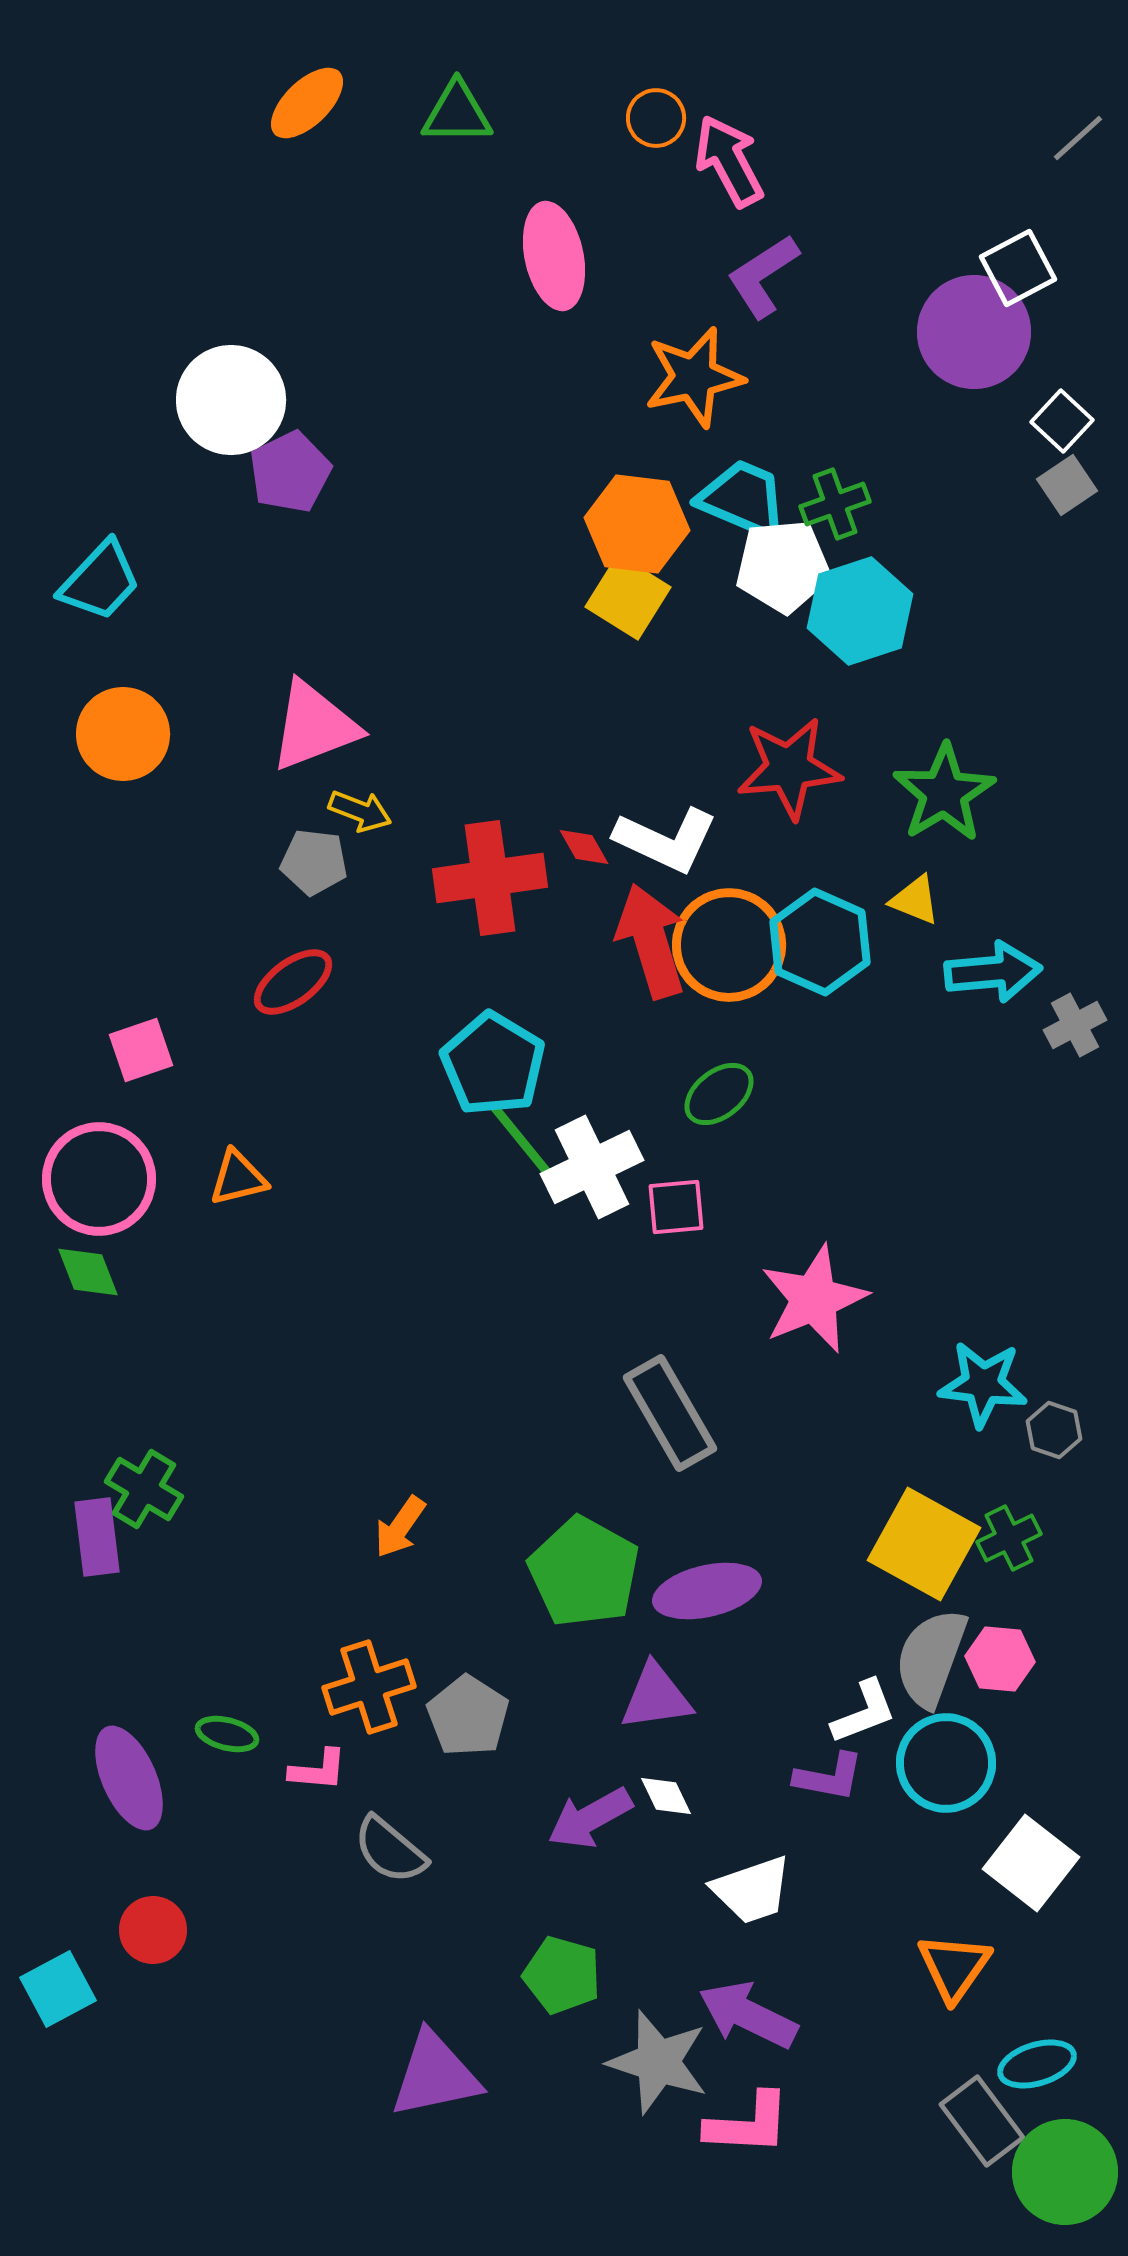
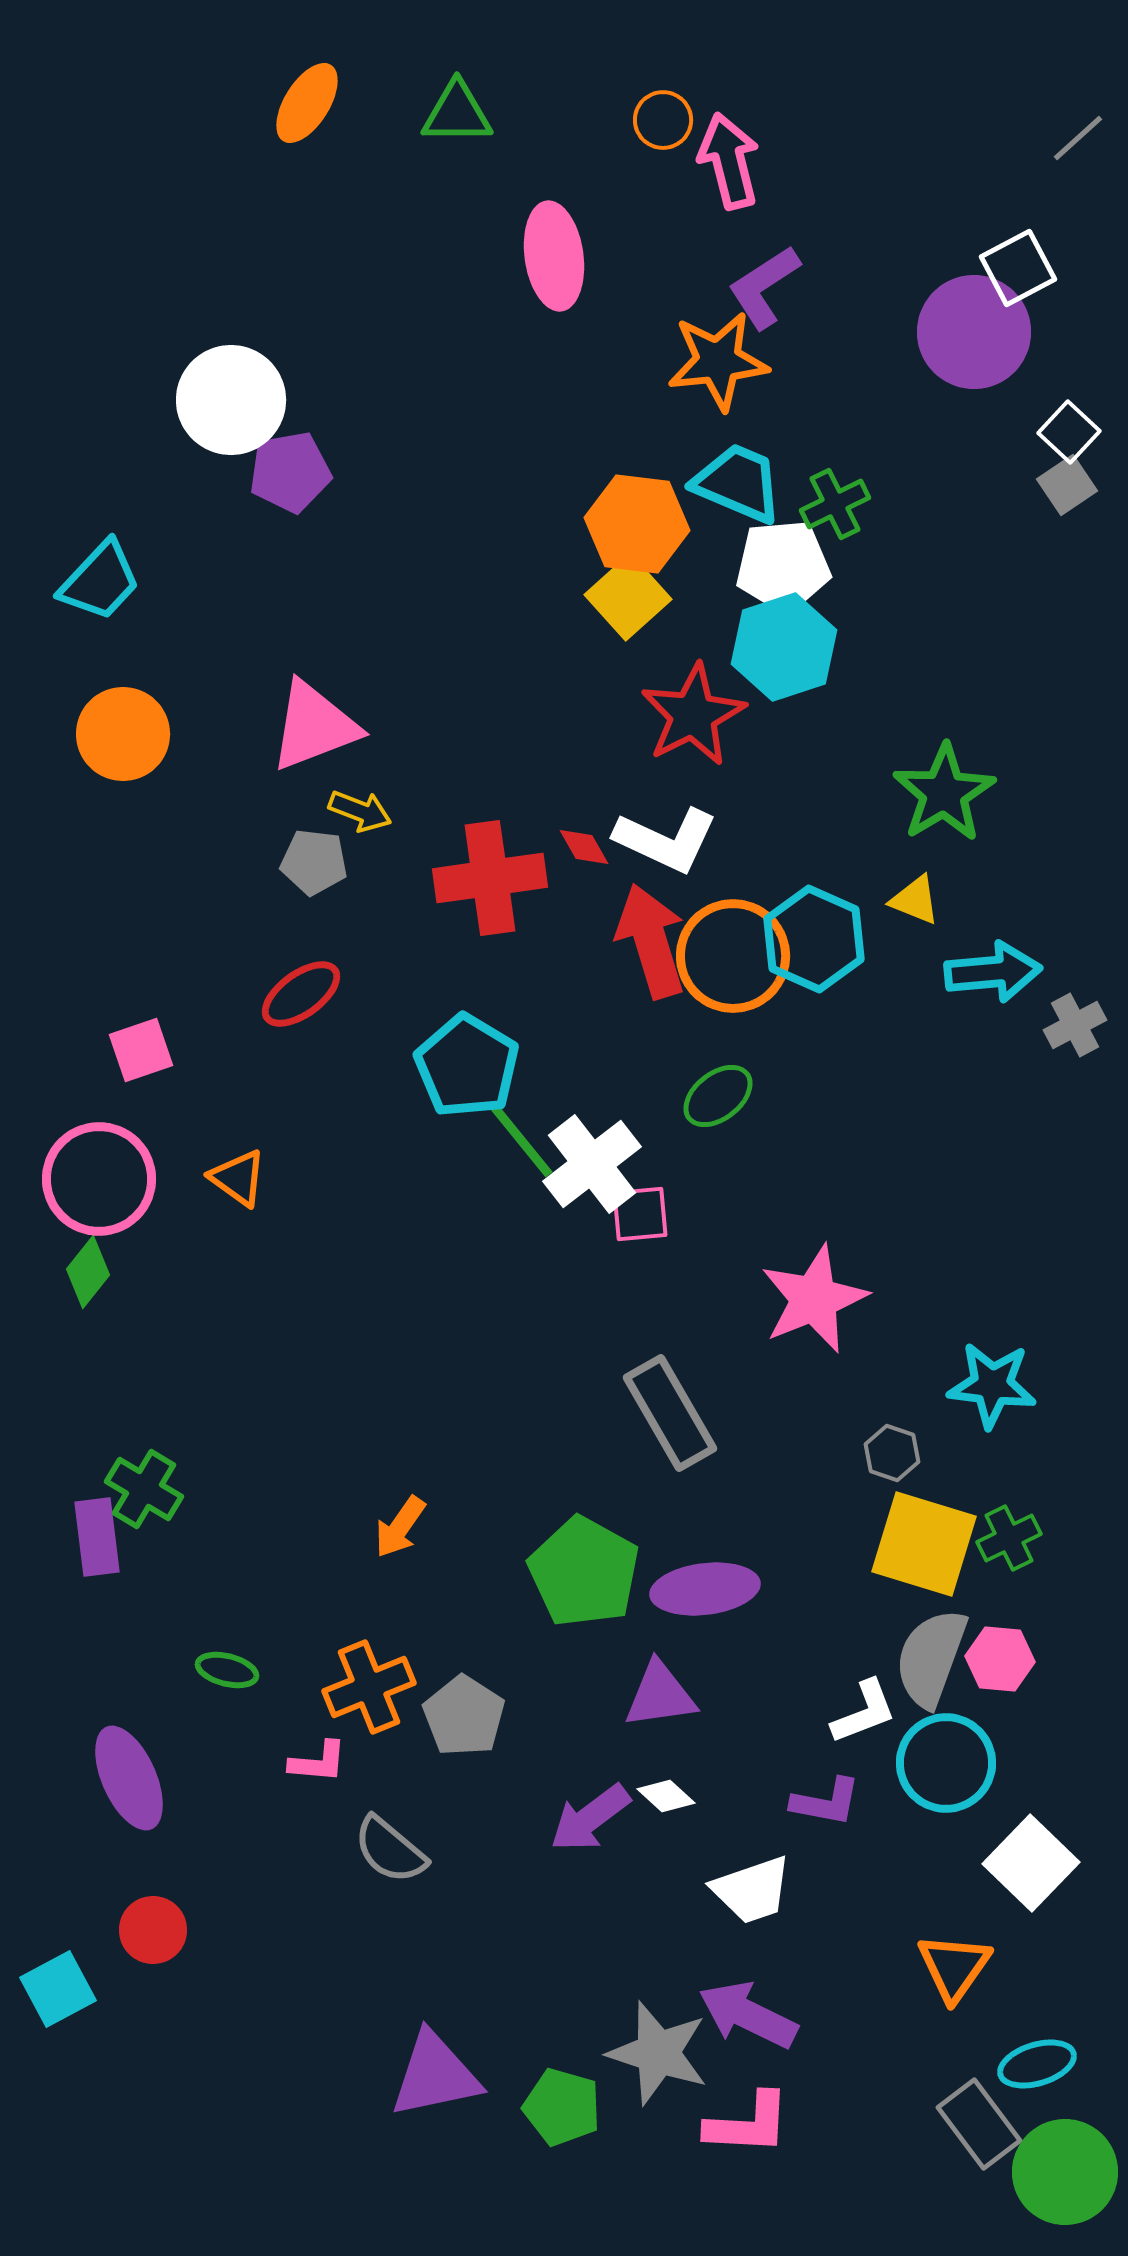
orange ellipse at (307, 103): rotated 14 degrees counterclockwise
orange circle at (656, 118): moved 7 px right, 2 px down
pink arrow at (729, 161): rotated 14 degrees clockwise
pink ellipse at (554, 256): rotated 4 degrees clockwise
purple L-shape at (763, 276): moved 1 px right, 11 px down
orange star at (694, 377): moved 24 px right, 16 px up; rotated 6 degrees clockwise
white square at (1062, 421): moved 7 px right, 11 px down
purple pentagon at (290, 472): rotated 16 degrees clockwise
cyan trapezoid at (743, 499): moved 5 px left, 16 px up
green cross at (835, 504): rotated 6 degrees counterclockwise
yellow square at (628, 597): rotated 16 degrees clockwise
cyan hexagon at (860, 611): moved 76 px left, 36 px down
red star at (789, 768): moved 96 px left, 53 px up; rotated 22 degrees counterclockwise
cyan hexagon at (820, 942): moved 6 px left, 3 px up
orange circle at (729, 945): moved 4 px right, 11 px down
red ellipse at (293, 982): moved 8 px right, 12 px down
cyan pentagon at (493, 1064): moved 26 px left, 2 px down
green ellipse at (719, 1094): moved 1 px left, 2 px down
white cross at (592, 1167): moved 3 px up; rotated 12 degrees counterclockwise
orange triangle at (238, 1178): rotated 50 degrees clockwise
pink square at (676, 1207): moved 36 px left, 7 px down
green diamond at (88, 1272): rotated 60 degrees clockwise
cyan star at (983, 1384): moved 9 px right, 1 px down
gray hexagon at (1054, 1430): moved 162 px left, 23 px down
yellow square at (924, 1544): rotated 12 degrees counterclockwise
purple ellipse at (707, 1591): moved 2 px left, 2 px up; rotated 6 degrees clockwise
orange cross at (369, 1687): rotated 4 degrees counterclockwise
purple triangle at (656, 1697): moved 4 px right, 2 px up
gray pentagon at (468, 1716): moved 4 px left
green ellipse at (227, 1734): moved 64 px up
pink L-shape at (318, 1770): moved 8 px up
purple L-shape at (829, 1777): moved 3 px left, 25 px down
white diamond at (666, 1796): rotated 22 degrees counterclockwise
purple arrow at (590, 1818): rotated 8 degrees counterclockwise
white square at (1031, 1863): rotated 6 degrees clockwise
green pentagon at (562, 1975): moved 132 px down
gray star at (658, 2062): moved 9 px up
gray rectangle at (982, 2121): moved 3 px left, 3 px down
